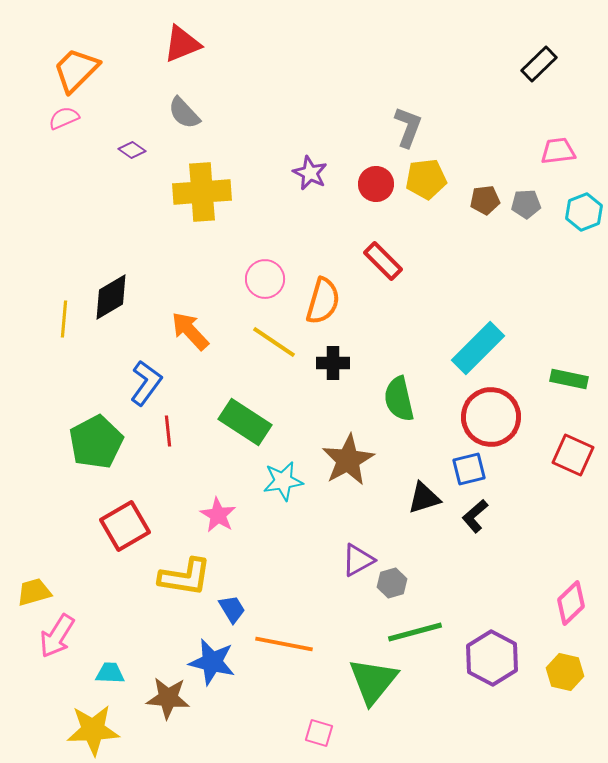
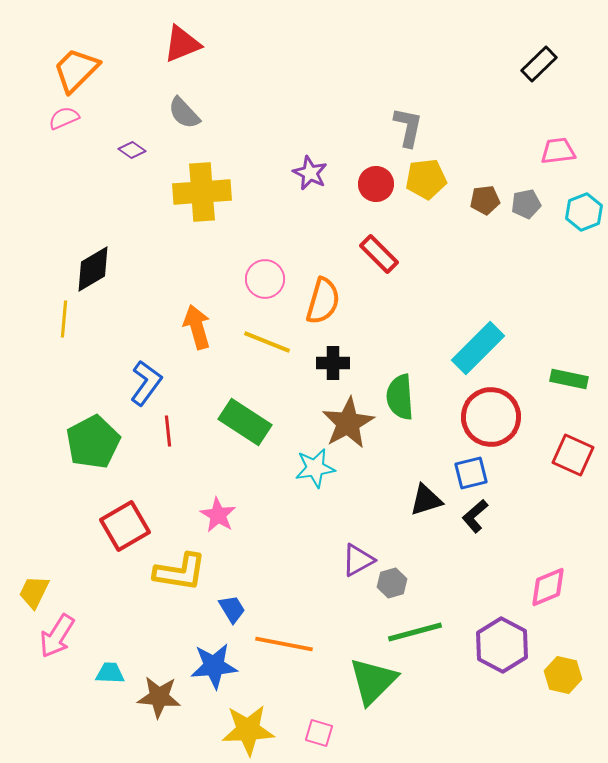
gray L-shape at (408, 127): rotated 9 degrees counterclockwise
gray pentagon at (526, 204): rotated 8 degrees counterclockwise
red rectangle at (383, 261): moved 4 px left, 7 px up
black diamond at (111, 297): moved 18 px left, 28 px up
orange arrow at (190, 331): moved 7 px right, 4 px up; rotated 27 degrees clockwise
yellow line at (274, 342): moved 7 px left; rotated 12 degrees counterclockwise
green semicircle at (399, 399): moved 1 px right, 2 px up; rotated 9 degrees clockwise
green pentagon at (96, 442): moved 3 px left
brown star at (348, 460): moved 37 px up
blue square at (469, 469): moved 2 px right, 4 px down
cyan star at (283, 481): moved 32 px right, 13 px up
black triangle at (424, 498): moved 2 px right, 2 px down
yellow L-shape at (185, 577): moved 5 px left, 5 px up
yellow trapezoid at (34, 592): rotated 48 degrees counterclockwise
pink diamond at (571, 603): moved 23 px left, 16 px up; rotated 21 degrees clockwise
purple hexagon at (492, 658): moved 10 px right, 13 px up
blue star at (212, 662): moved 2 px right, 4 px down; rotated 18 degrees counterclockwise
yellow hexagon at (565, 672): moved 2 px left, 3 px down
green triangle at (373, 681): rotated 6 degrees clockwise
brown star at (168, 698): moved 9 px left, 1 px up
yellow star at (93, 730): moved 155 px right
